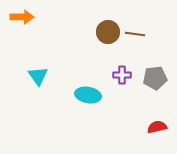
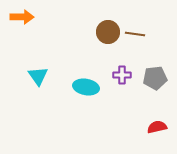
cyan ellipse: moved 2 px left, 8 px up
